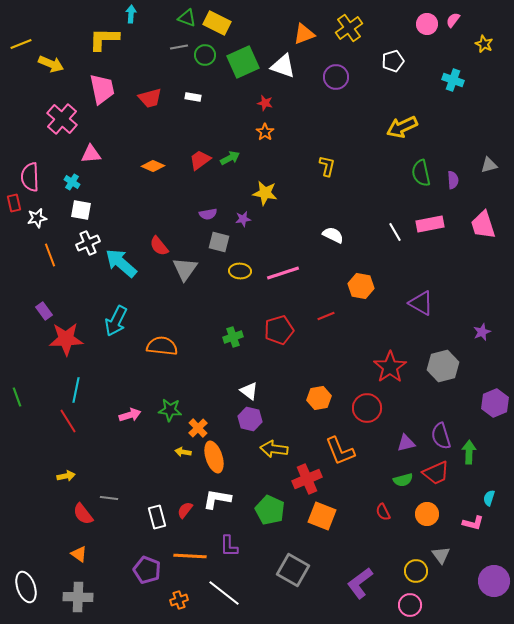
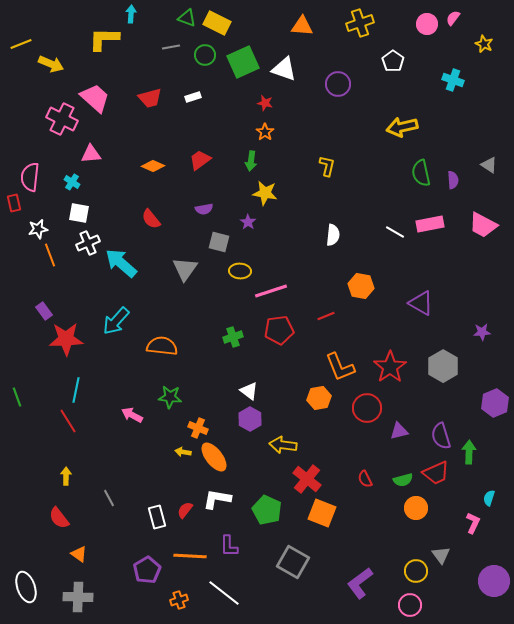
pink semicircle at (453, 20): moved 2 px up
yellow cross at (349, 28): moved 11 px right, 5 px up; rotated 16 degrees clockwise
orange triangle at (304, 34): moved 2 px left, 8 px up; rotated 25 degrees clockwise
gray line at (179, 47): moved 8 px left
white pentagon at (393, 61): rotated 20 degrees counterclockwise
white triangle at (283, 66): moved 1 px right, 3 px down
purple circle at (336, 77): moved 2 px right, 7 px down
pink trapezoid at (102, 89): moved 7 px left, 9 px down; rotated 36 degrees counterclockwise
white rectangle at (193, 97): rotated 28 degrees counterclockwise
pink cross at (62, 119): rotated 16 degrees counterclockwise
yellow arrow at (402, 127): rotated 12 degrees clockwise
green arrow at (230, 158): moved 21 px right, 3 px down; rotated 126 degrees clockwise
gray triangle at (489, 165): rotated 48 degrees clockwise
pink semicircle at (30, 177): rotated 8 degrees clockwise
white square at (81, 210): moved 2 px left, 3 px down
purple semicircle at (208, 214): moved 4 px left, 5 px up
white star at (37, 218): moved 1 px right, 11 px down
purple star at (243, 219): moved 5 px right, 3 px down; rotated 28 degrees counterclockwise
pink trapezoid at (483, 225): rotated 44 degrees counterclockwise
white line at (395, 232): rotated 30 degrees counterclockwise
white semicircle at (333, 235): rotated 70 degrees clockwise
red semicircle at (159, 246): moved 8 px left, 27 px up
pink line at (283, 273): moved 12 px left, 18 px down
cyan arrow at (116, 321): rotated 16 degrees clockwise
red pentagon at (279, 330): rotated 8 degrees clockwise
purple star at (482, 332): rotated 18 degrees clockwise
gray hexagon at (443, 366): rotated 16 degrees counterclockwise
green star at (170, 410): moved 13 px up
pink arrow at (130, 415): moved 2 px right; rotated 135 degrees counterclockwise
purple hexagon at (250, 419): rotated 15 degrees clockwise
orange cross at (198, 428): rotated 24 degrees counterclockwise
purple triangle at (406, 443): moved 7 px left, 12 px up
yellow arrow at (274, 449): moved 9 px right, 4 px up
orange L-shape at (340, 451): moved 84 px up
orange ellipse at (214, 457): rotated 20 degrees counterclockwise
yellow arrow at (66, 476): rotated 78 degrees counterclockwise
red cross at (307, 479): rotated 28 degrees counterclockwise
gray line at (109, 498): rotated 54 degrees clockwise
green pentagon at (270, 510): moved 3 px left
red semicircle at (383, 512): moved 18 px left, 33 px up
red semicircle at (83, 514): moved 24 px left, 4 px down
orange circle at (427, 514): moved 11 px left, 6 px up
orange square at (322, 516): moved 3 px up
pink L-shape at (473, 523): rotated 80 degrees counterclockwise
purple pentagon at (147, 570): rotated 20 degrees clockwise
gray square at (293, 570): moved 8 px up
